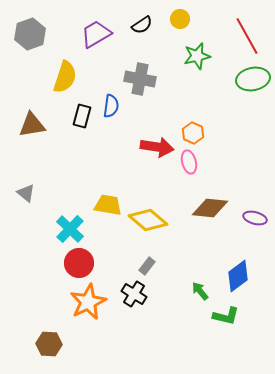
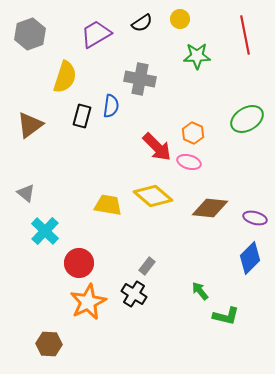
black semicircle: moved 2 px up
red line: moved 2 px left, 1 px up; rotated 18 degrees clockwise
green star: rotated 12 degrees clockwise
green ellipse: moved 6 px left, 40 px down; rotated 20 degrees counterclockwise
brown triangle: moved 2 px left; rotated 28 degrees counterclockwise
red arrow: rotated 36 degrees clockwise
pink ellipse: rotated 60 degrees counterclockwise
yellow diamond: moved 5 px right, 24 px up
cyan cross: moved 25 px left, 2 px down
blue diamond: moved 12 px right, 18 px up; rotated 8 degrees counterclockwise
